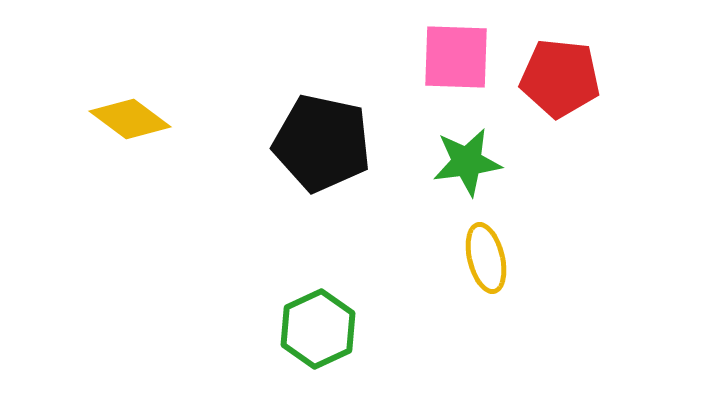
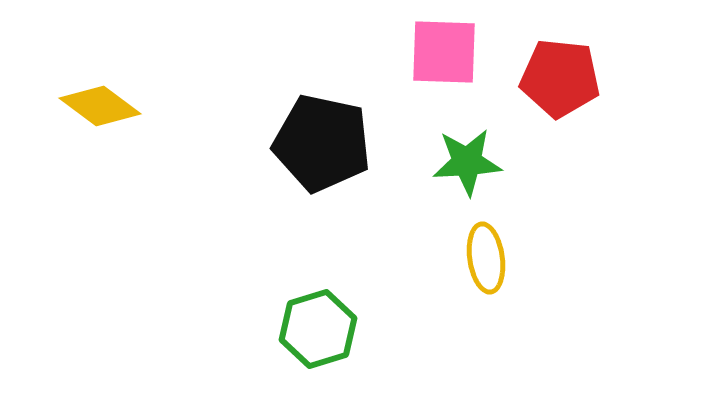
pink square: moved 12 px left, 5 px up
yellow diamond: moved 30 px left, 13 px up
green star: rotated 4 degrees clockwise
yellow ellipse: rotated 6 degrees clockwise
green hexagon: rotated 8 degrees clockwise
